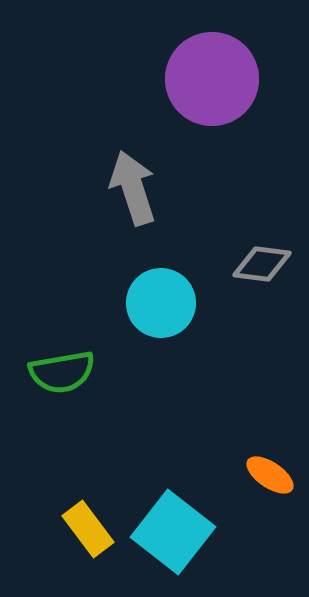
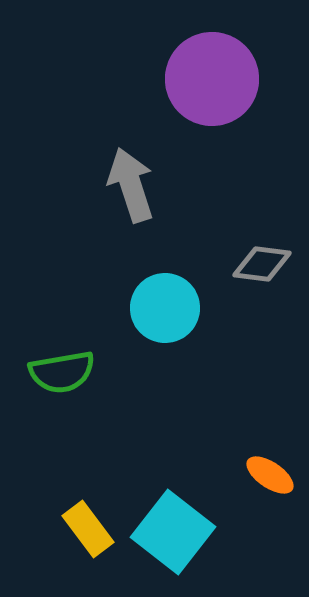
gray arrow: moved 2 px left, 3 px up
cyan circle: moved 4 px right, 5 px down
